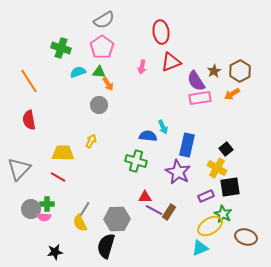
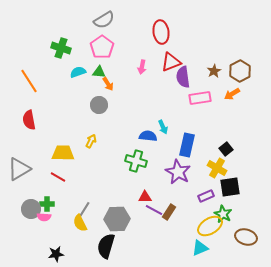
purple semicircle at (196, 81): moved 13 px left, 4 px up; rotated 25 degrees clockwise
gray triangle at (19, 169): rotated 15 degrees clockwise
black star at (55, 252): moved 1 px right, 2 px down
